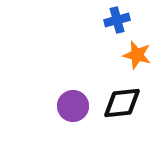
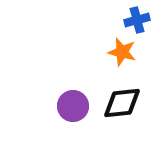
blue cross: moved 20 px right
orange star: moved 15 px left, 3 px up
